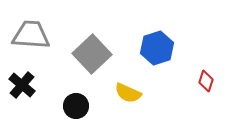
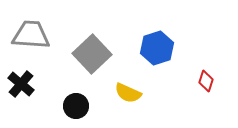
black cross: moved 1 px left, 1 px up
